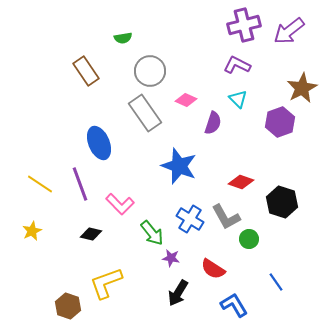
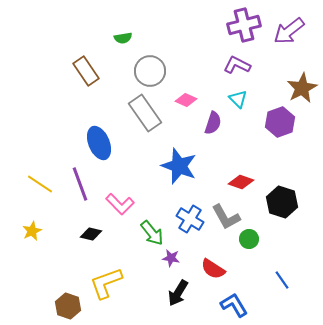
blue line: moved 6 px right, 2 px up
